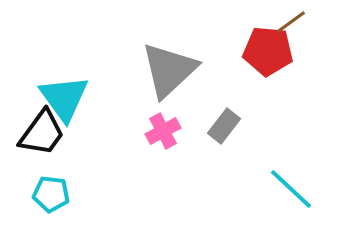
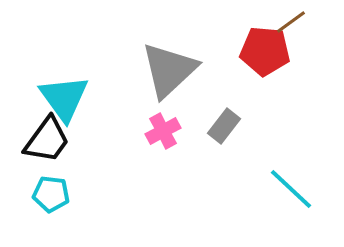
red pentagon: moved 3 px left
black trapezoid: moved 5 px right, 7 px down
